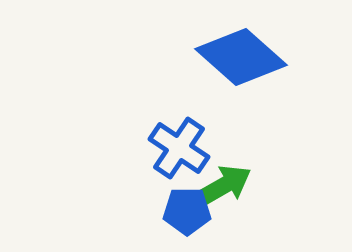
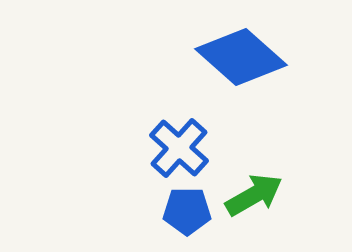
blue cross: rotated 8 degrees clockwise
green arrow: moved 31 px right, 9 px down
